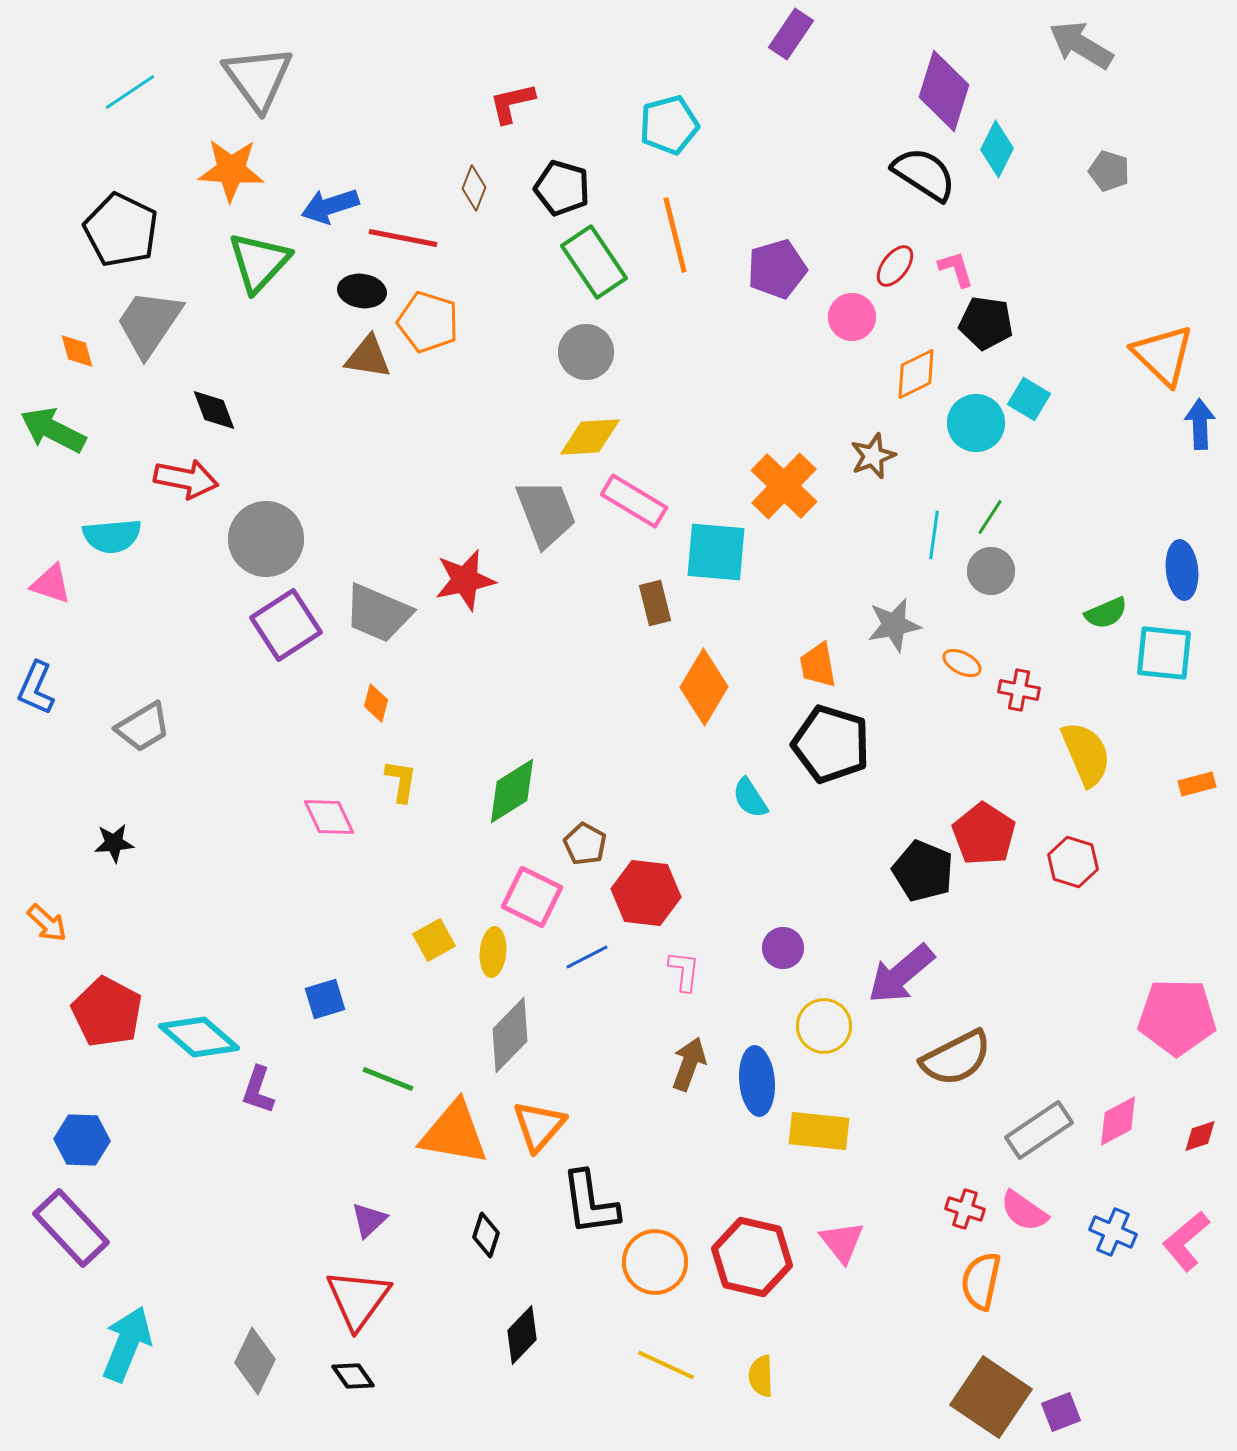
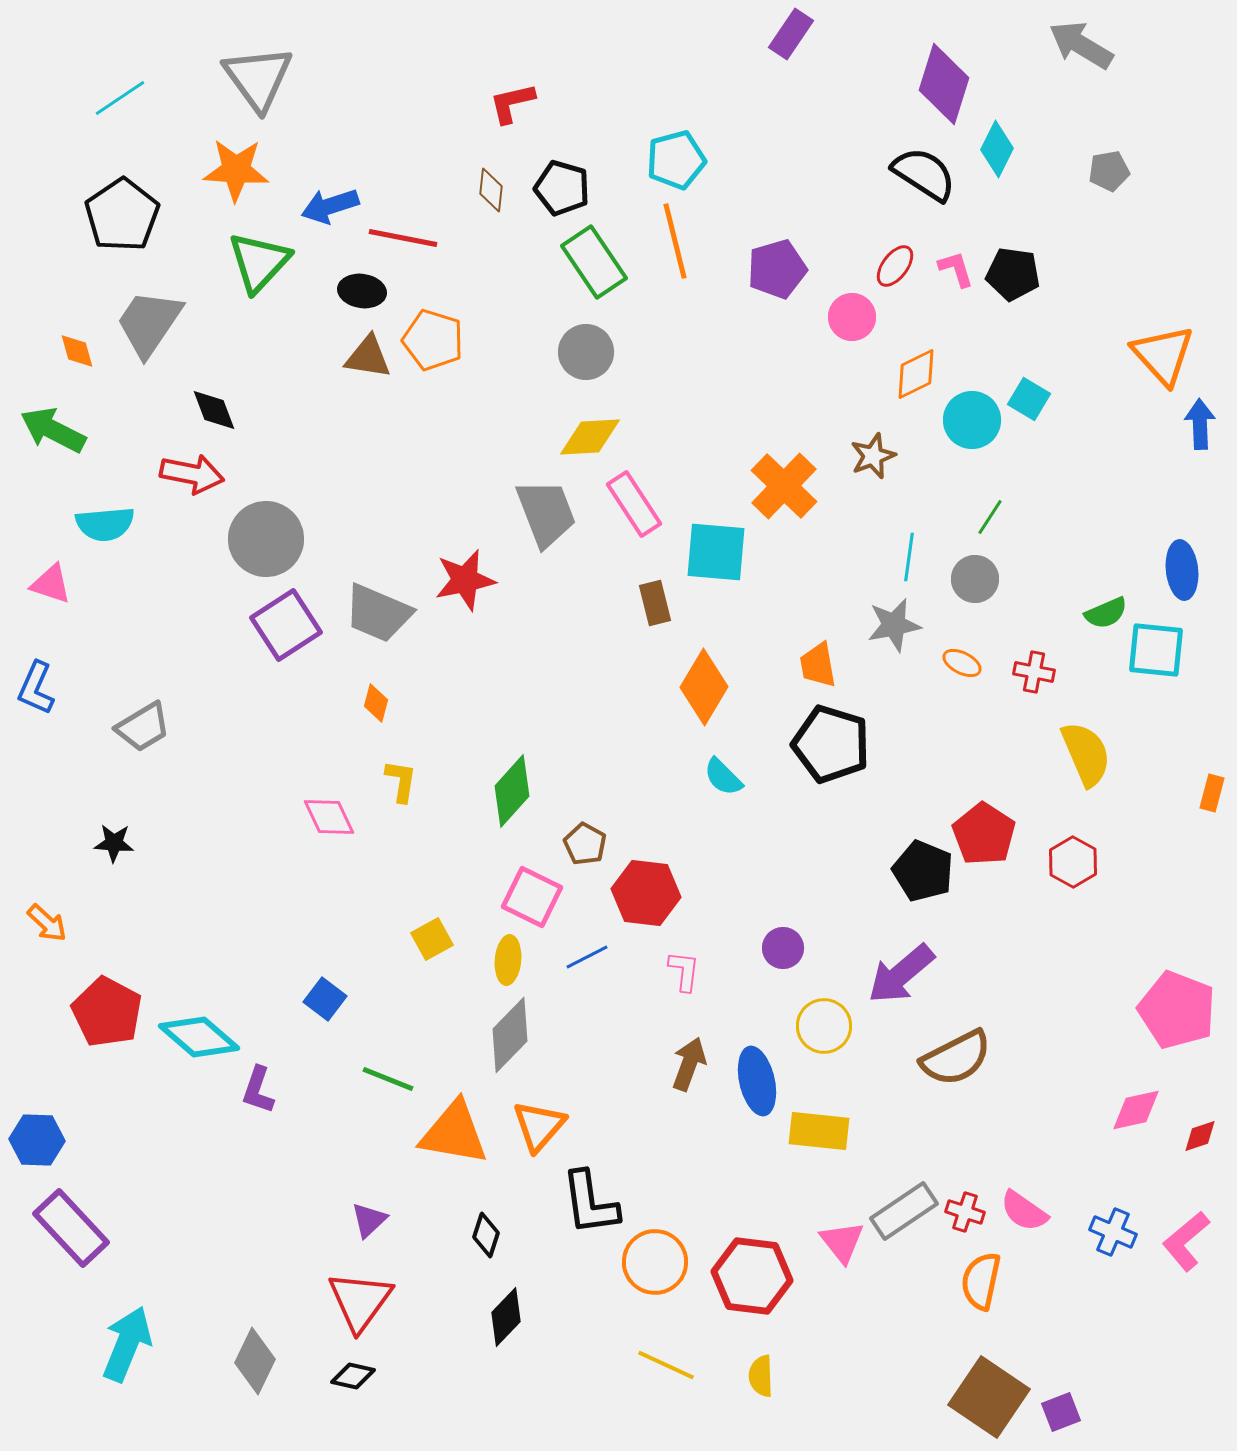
purple diamond at (944, 91): moved 7 px up
cyan line at (130, 92): moved 10 px left, 6 px down
cyan pentagon at (669, 125): moved 7 px right, 35 px down
orange star at (231, 170): moved 5 px right
gray pentagon at (1109, 171): rotated 27 degrees counterclockwise
brown diamond at (474, 188): moved 17 px right, 2 px down; rotated 15 degrees counterclockwise
black pentagon at (121, 230): moved 1 px right, 15 px up; rotated 12 degrees clockwise
orange line at (675, 235): moved 6 px down
orange pentagon at (428, 322): moved 5 px right, 18 px down
black pentagon at (986, 323): moved 27 px right, 49 px up
orange triangle at (1163, 355): rotated 4 degrees clockwise
cyan circle at (976, 423): moved 4 px left, 3 px up
red arrow at (186, 479): moved 6 px right, 5 px up
pink rectangle at (634, 501): moved 3 px down; rotated 26 degrees clockwise
cyan line at (934, 535): moved 25 px left, 22 px down
cyan semicircle at (112, 536): moved 7 px left, 12 px up
gray circle at (991, 571): moved 16 px left, 8 px down
cyan square at (1164, 653): moved 8 px left, 3 px up
red cross at (1019, 690): moved 15 px right, 18 px up
orange rectangle at (1197, 784): moved 15 px right, 9 px down; rotated 60 degrees counterclockwise
green diamond at (512, 791): rotated 16 degrees counterclockwise
cyan semicircle at (750, 798): moved 27 px left, 21 px up; rotated 12 degrees counterclockwise
black star at (114, 843): rotated 9 degrees clockwise
red hexagon at (1073, 862): rotated 12 degrees clockwise
yellow square at (434, 940): moved 2 px left, 1 px up
yellow ellipse at (493, 952): moved 15 px right, 8 px down
blue square at (325, 999): rotated 36 degrees counterclockwise
pink pentagon at (1177, 1017): moved 7 px up; rotated 20 degrees clockwise
blue ellipse at (757, 1081): rotated 8 degrees counterclockwise
pink diamond at (1118, 1121): moved 18 px right, 11 px up; rotated 16 degrees clockwise
gray rectangle at (1039, 1130): moved 135 px left, 81 px down
blue hexagon at (82, 1140): moved 45 px left
red cross at (965, 1209): moved 3 px down
red hexagon at (752, 1257): moved 19 px down; rotated 6 degrees counterclockwise
red triangle at (358, 1299): moved 2 px right, 2 px down
black diamond at (522, 1335): moved 16 px left, 18 px up
black diamond at (353, 1376): rotated 42 degrees counterclockwise
brown square at (991, 1397): moved 2 px left
